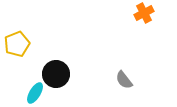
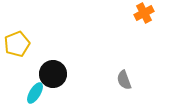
black circle: moved 3 px left
gray semicircle: rotated 18 degrees clockwise
